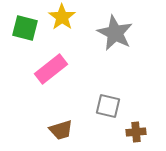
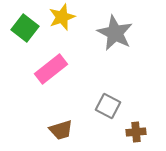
yellow star: rotated 16 degrees clockwise
green square: rotated 24 degrees clockwise
gray square: rotated 15 degrees clockwise
